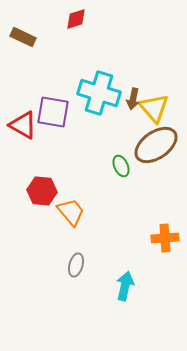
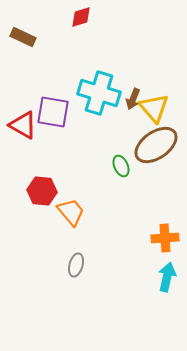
red diamond: moved 5 px right, 2 px up
brown arrow: rotated 10 degrees clockwise
cyan arrow: moved 42 px right, 9 px up
